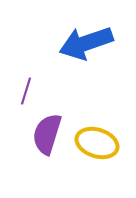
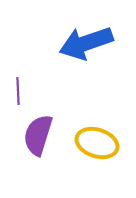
purple line: moved 8 px left; rotated 20 degrees counterclockwise
purple semicircle: moved 9 px left, 1 px down
